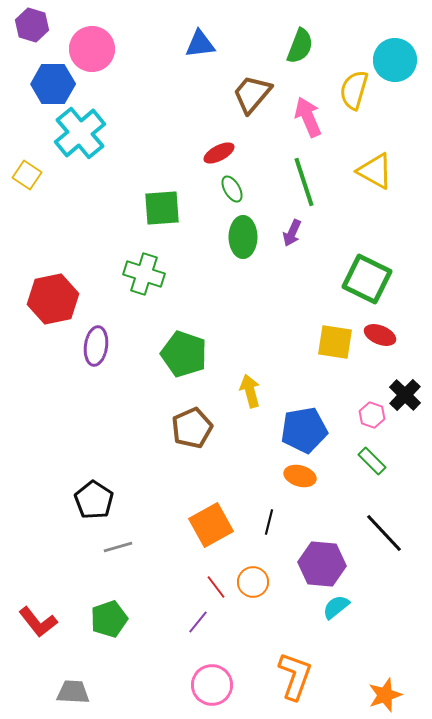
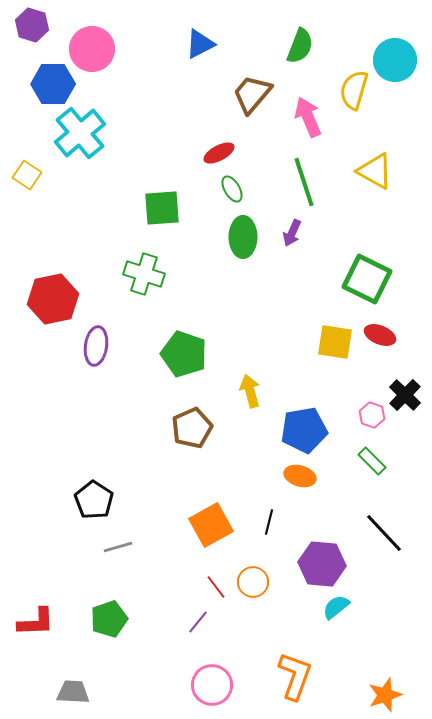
blue triangle at (200, 44): rotated 20 degrees counterclockwise
red L-shape at (38, 622): moved 2 px left; rotated 54 degrees counterclockwise
